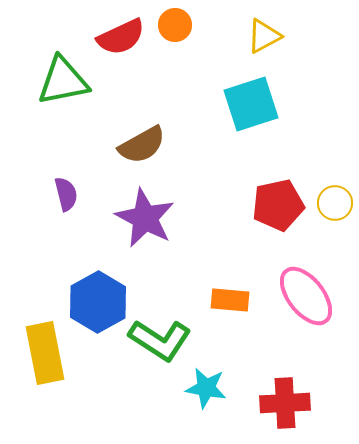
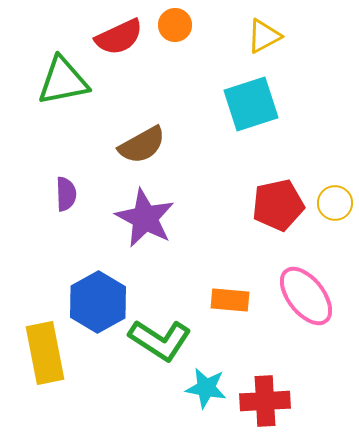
red semicircle: moved 2 px left
purple semicircle: rotated 12 degrees clockwise
red cross: moved 20 px left, 2 px up
